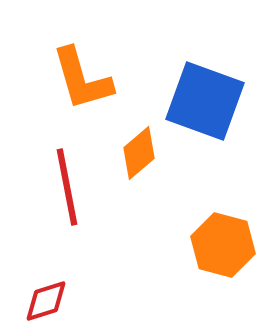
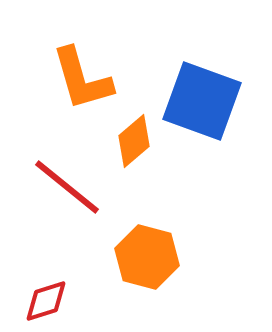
blue square: moved 3 px left
orange diamond: moved 5 px left, 12 px up
red line: rotated 40 degrees counterclockwise
orange hexagon: moved 76 px left, 12 px down
